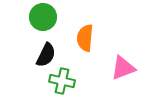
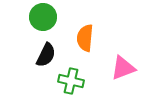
green cross: moved 9 px right
